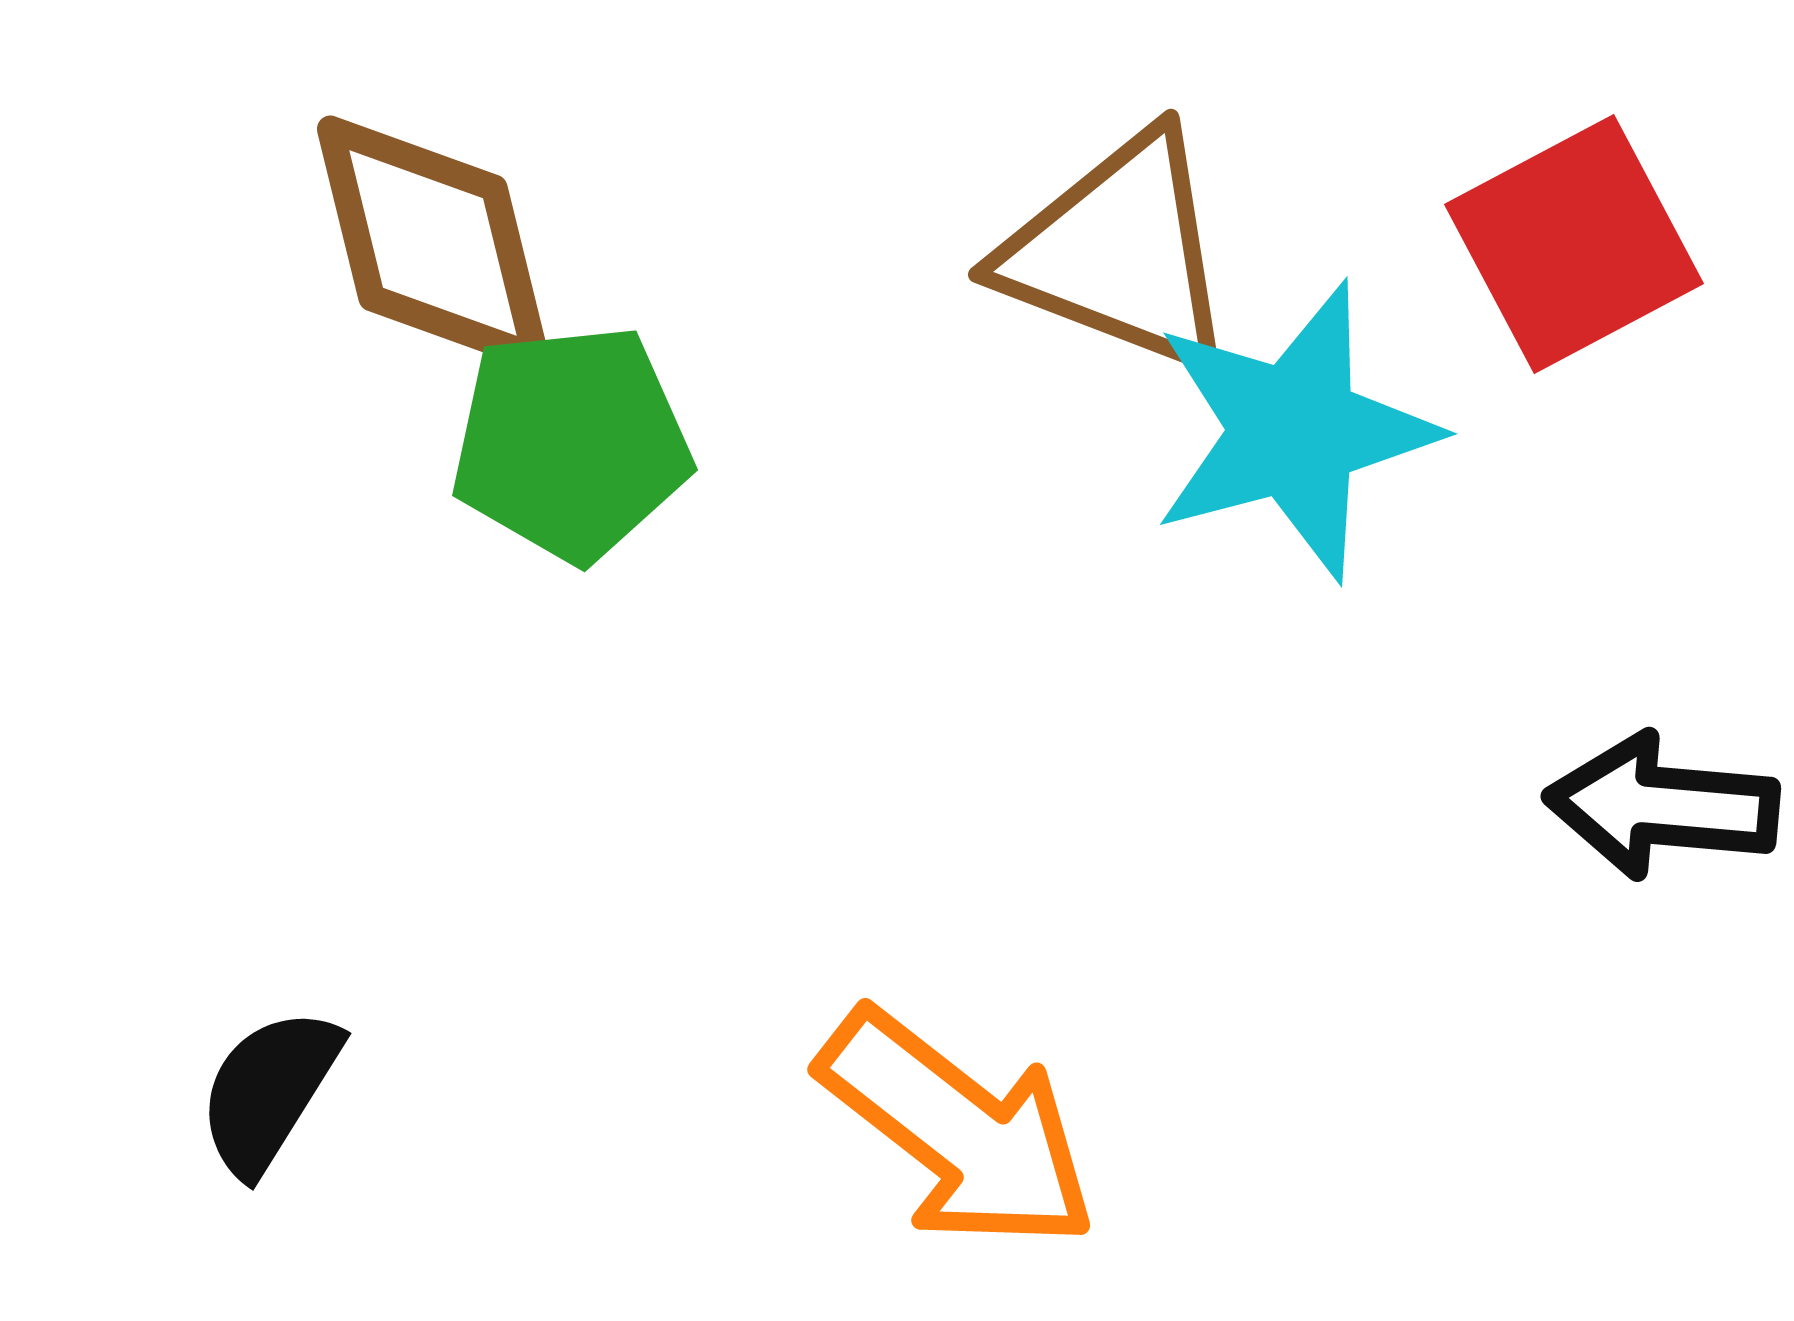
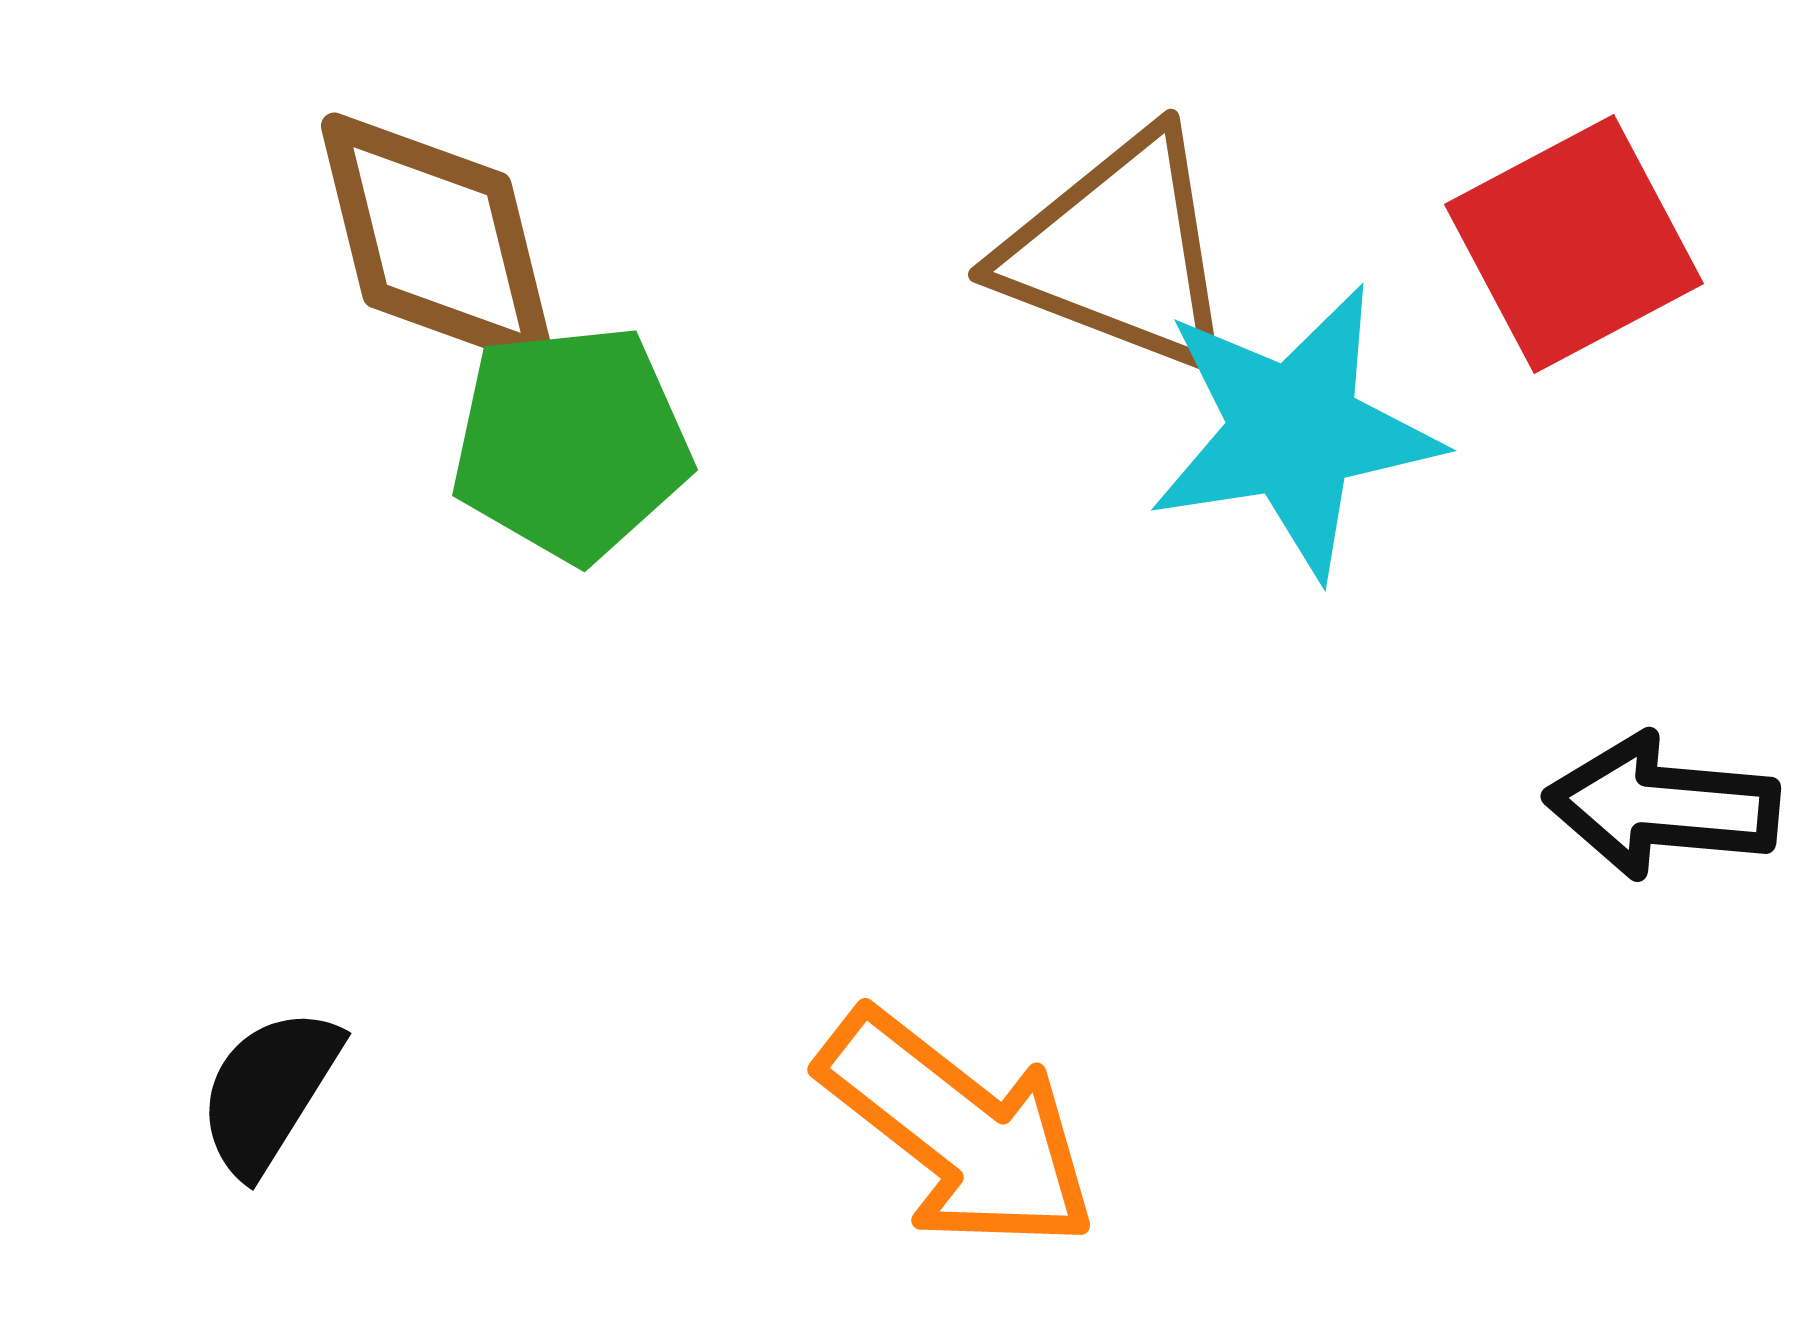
brown diamond: moved 4 px right, 3 px up
cyan star: rotated 6 degrees clockwise
